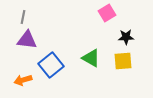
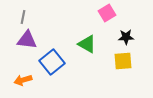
green triangle: moved 4 px left, 14 px up
blue square: moved 1 px right, 3 px up
